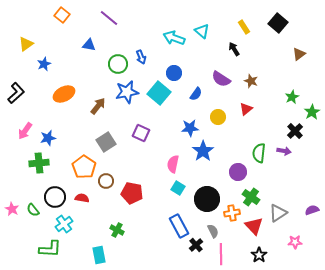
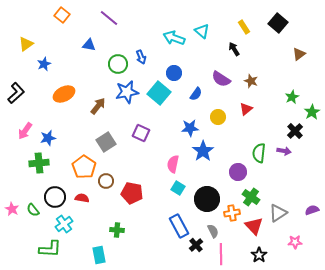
green cross at (117, 230): rotated 24 degrees counterclockwise
